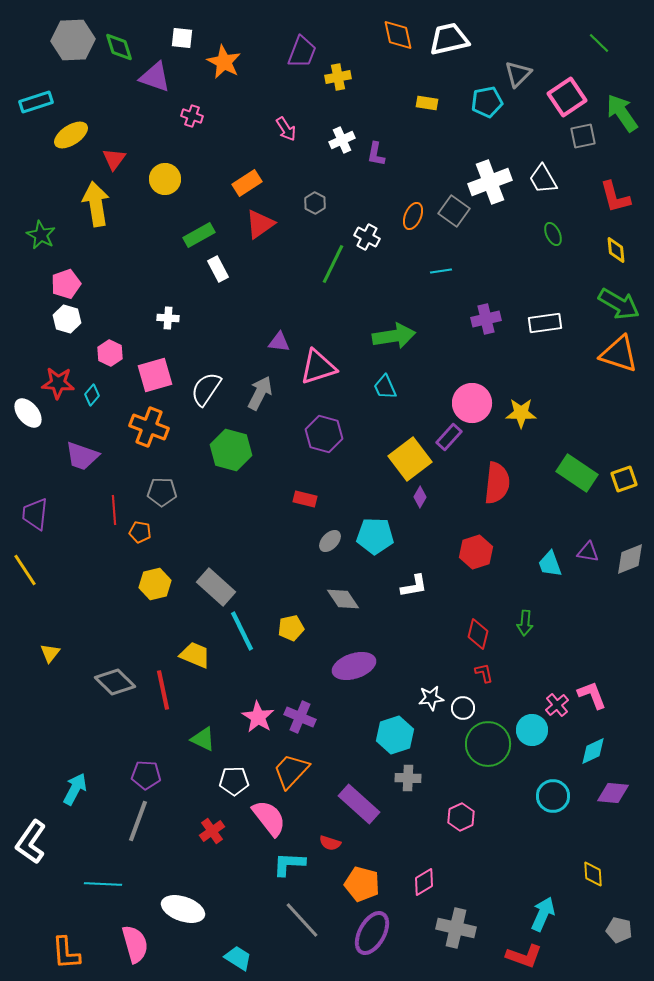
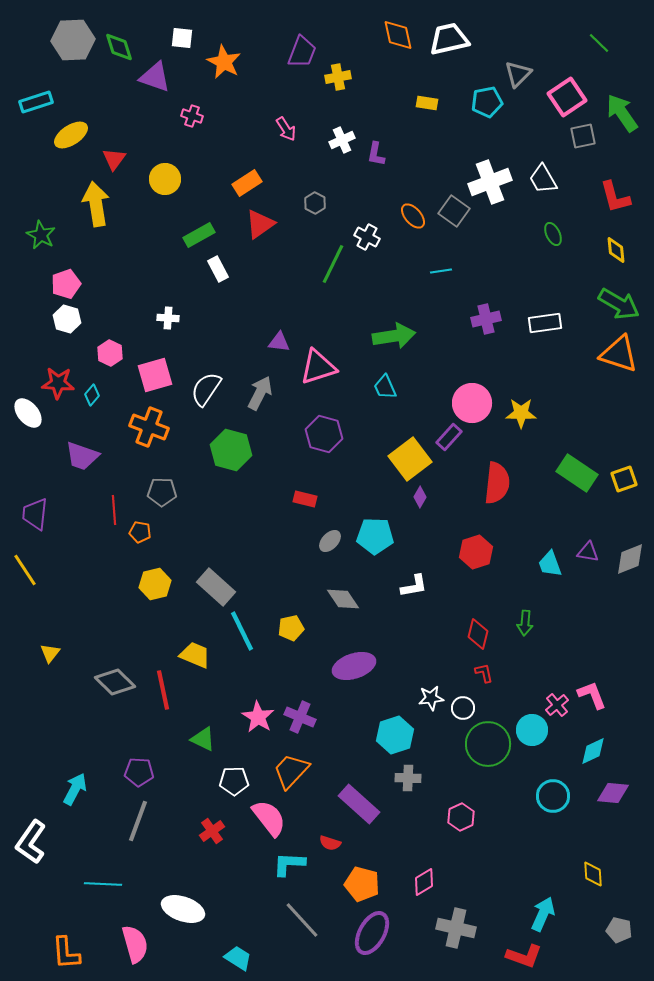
orange ellipse at (413, 216): rotated 64 degrees counterclockwise
purple pentagon at (146, 775): moved 7 px left, 3 px up
